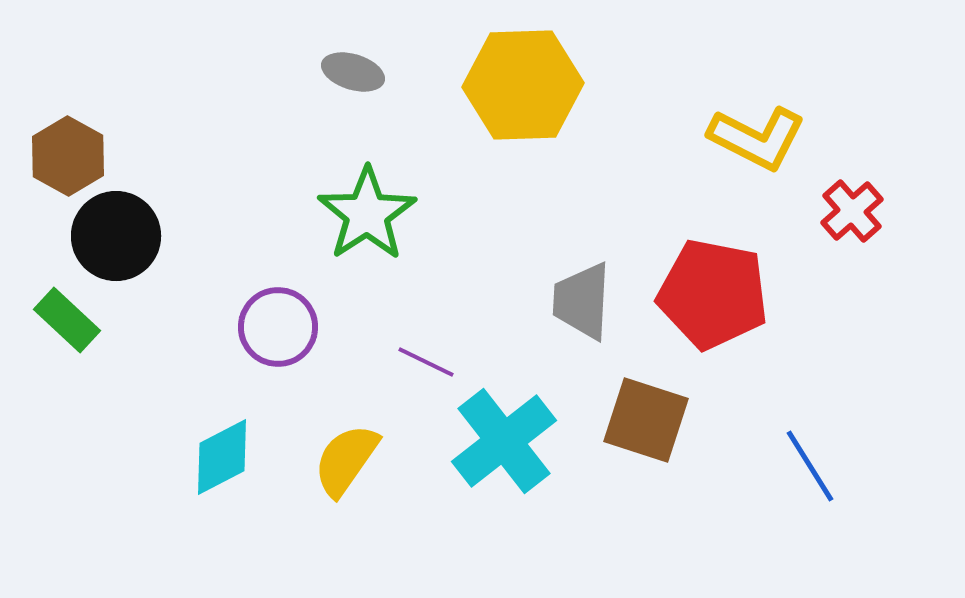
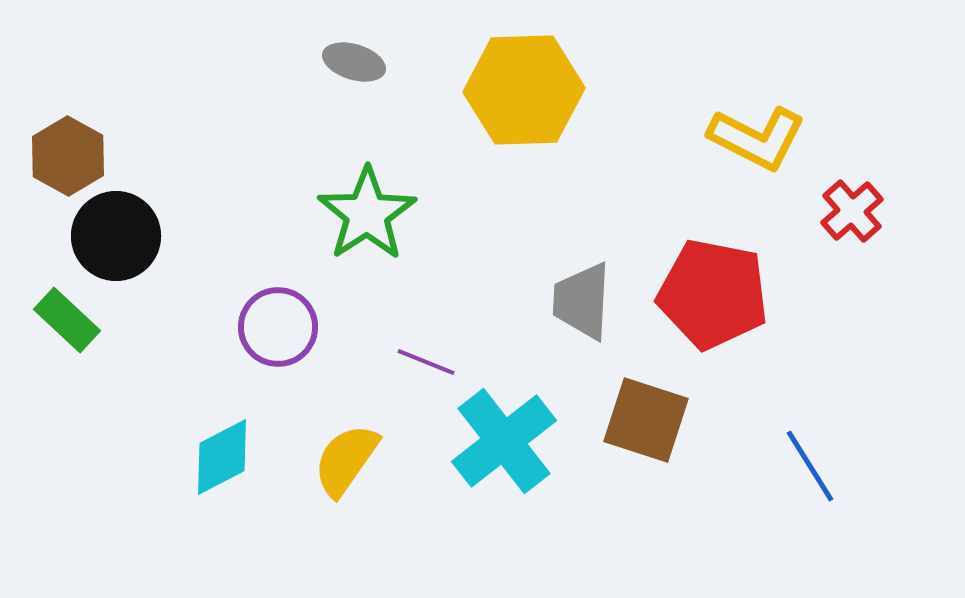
gray ellipse: moved 1 px right, 10 px up
yellow hexagon: moved 1 px right, 5 px down
purple line: rotated 4 degrees counterclockwise
